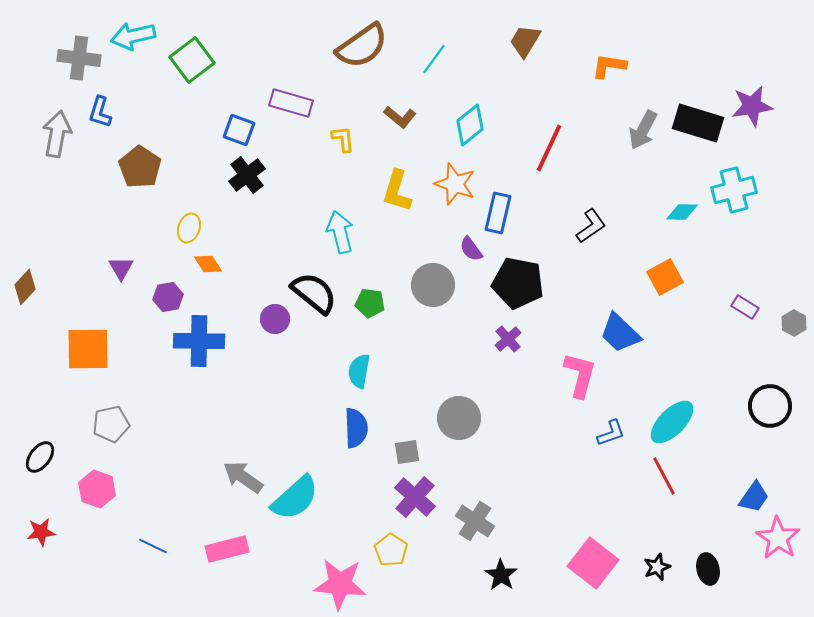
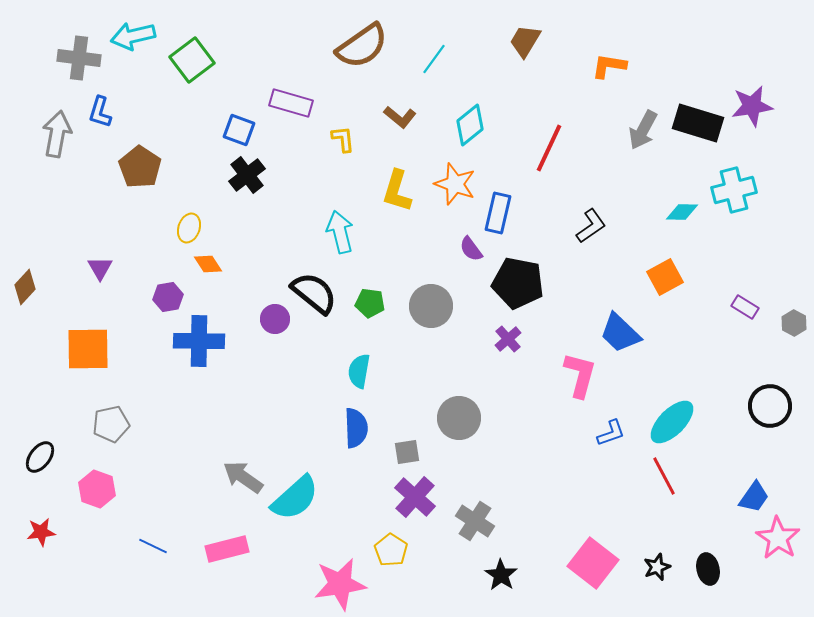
purple triangle at (121, 268): moved 21 px left
gray circle at (433, 285): moved 2 px left, 21 px down
pink star at (340, 584): rotated 14 degrees counterclockwise
